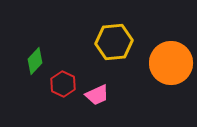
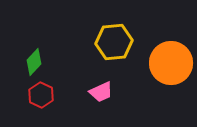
green diamond: moved 1 px left, 1 px down
red hexagon: moved 22 px left, 11 px down
pink trapezoid: moved 4 px right, 3 px up
